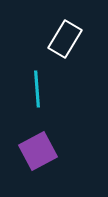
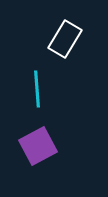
purple square: moved 5 px up
